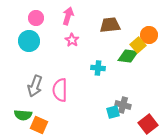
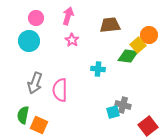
cyan cross: moved 1 px down
gray arrow: moved 3 px up
green semicircle: rotated 96 degrees clockwise
red square: moved 2 px down
